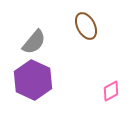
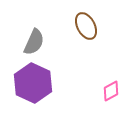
gray semicircle: rotated 16 degrees counterclockwise
purple hexagon: moved 3 px down
